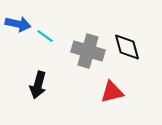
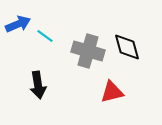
blue arrow: rotated 35 degrees counterclockwise
black arrow: rotated 24 degrees counterclockwise
